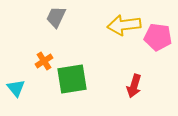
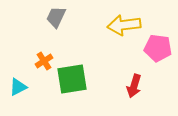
pink pentagon: moved 11 px down
cyan triangle: moved 2 px right, 1 px up; rotated 42 degrees clockwise
